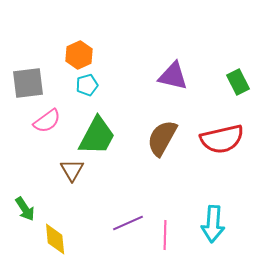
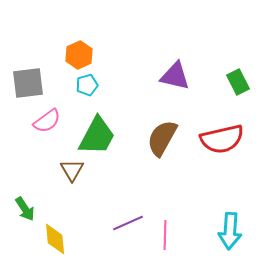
purple triangle: moved 2 px right
cyan arrow: moved 17 px right, 7 px down
